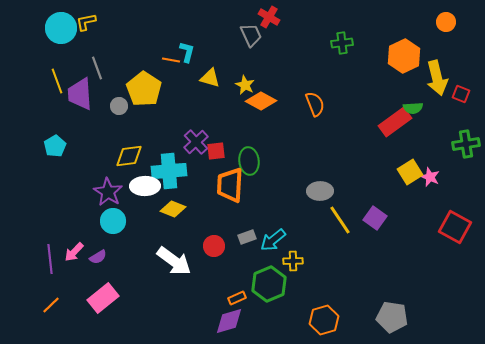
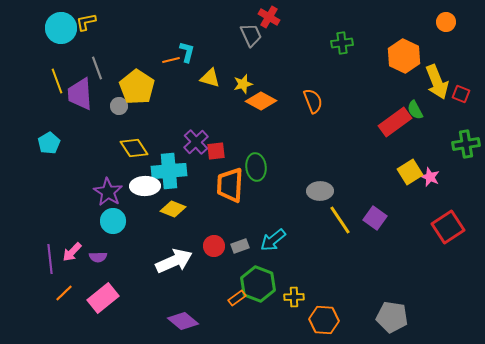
orange hexagon at (404, 56): rotated 8 degrees counterclockwise
orange line at (171, 60): rotated 24 degrees counterclockwise
yellow arrow at (437, 78): moved 4 px down; rotated 8 degrees counterclockwise
yellow star at (245, 85): moved 2 px left, 1 px up; rotated 30 degrees clockwise
yellow pentagon at (144, 89): moved 7 px left, 2 px up
orange semicircle at (315, 104): moved 2 px left, 3 px up
green semicircle at (413, 108): moved 2 px right, 2 px down; rotated 66 degrees clockwise
cyan pentagon at (55, 146): moved 6 px left, 3 px up
yellow diamond at (129, 156): moved 5 px right, 8 px up; rotated 64 degrees clockwise
green ellipse at (249, 161): moved 7 px right, 6 px down
red square at (455, 227): moved 7 px left; rotated 28 degrees clockwise
gray rectangle at (247, 237): moved 7 px left, 9 px down
pink arrow at (74, 252): moved 2 px left
purple semicircle at (98, 257): rotated 30 degrees clockwise
white arrow at (174, 261): rotated 60 degrees counterclockwise
yellow cross at (293, 261): moved 1 px right, 36 px down
green hexagon at (269, 284): moved 11 px left; rotated 16 degrees counterclockwise
orange rectangle at (237, 298): rotated 12 degrees counterclockwise
orange line at (51, 305): moved 13 px right, 12 px up
orange hexagon at (324, 320): rotated 20 degrees clockwise
purple diamond at (229, 321): moved 46 px left; rotated 56 degrees clockwise
